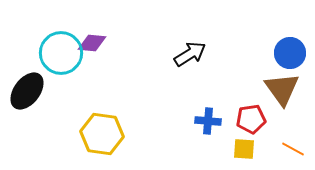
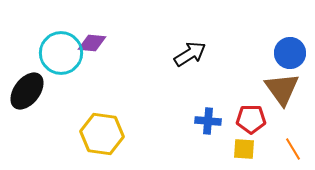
red pentagon: rotated 8 degrees clockwise
orange line: rotated 30 degrees clockwise
